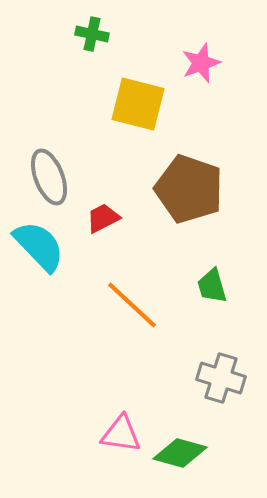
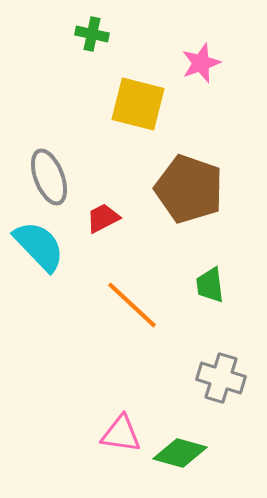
green trapezoid: moved 2 px left, 1 px up; rotated 9 degrees clockwise
